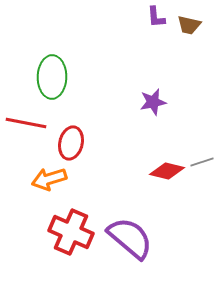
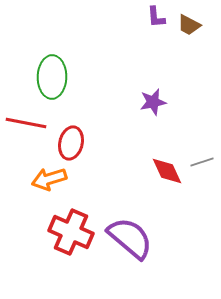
brown trapezoid: rotated 15 degrees clockwise
red diamond: rotated 52 degrees clockwise
